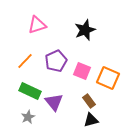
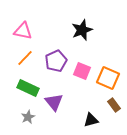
pink triangle: moved 14 px left, 6 px down; rotated 30 degrees clockwise
black star: moved 3 px left
orange line: moved 3 px up
green rectangle: moved 2 px left, 3 px up
brown rectangle: moved 25 px right, 4 px down
